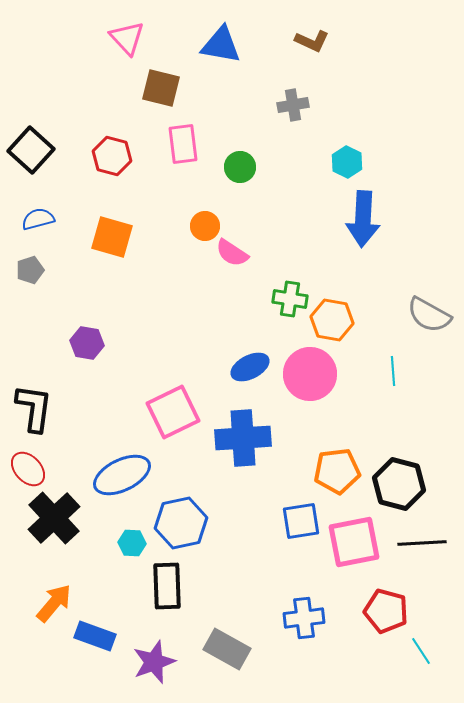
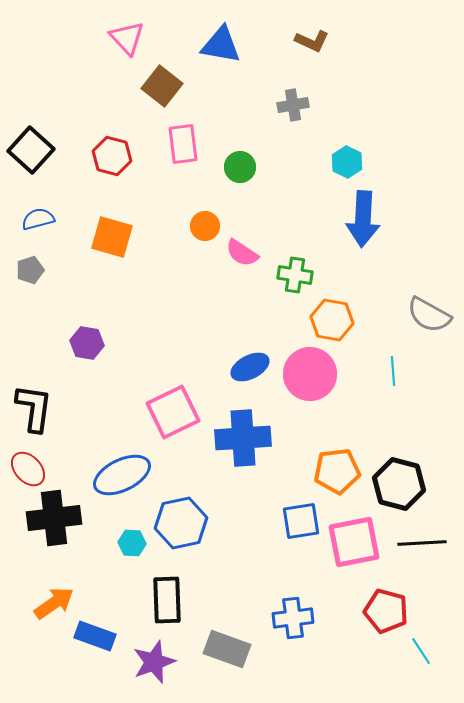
brown square at (161, 88): moved 1 px right, 2 px up; rotated 24 degrees clockwise
pink semicircle at (232, 253): moved 10 px right
green cross at (290, 299): moved 5 px right, 24 px up
black cross at (54, 518): rotated 36 degrees clockwise
black rectangle at (167, 586): moved 14 px down
orange arrow at (54, 603): rotated 15 degrees clockwise
blue cross at (304, 618): moved 11 px left
gray rectangle at (227, 649): rotated 9 degrees counterclockwise
